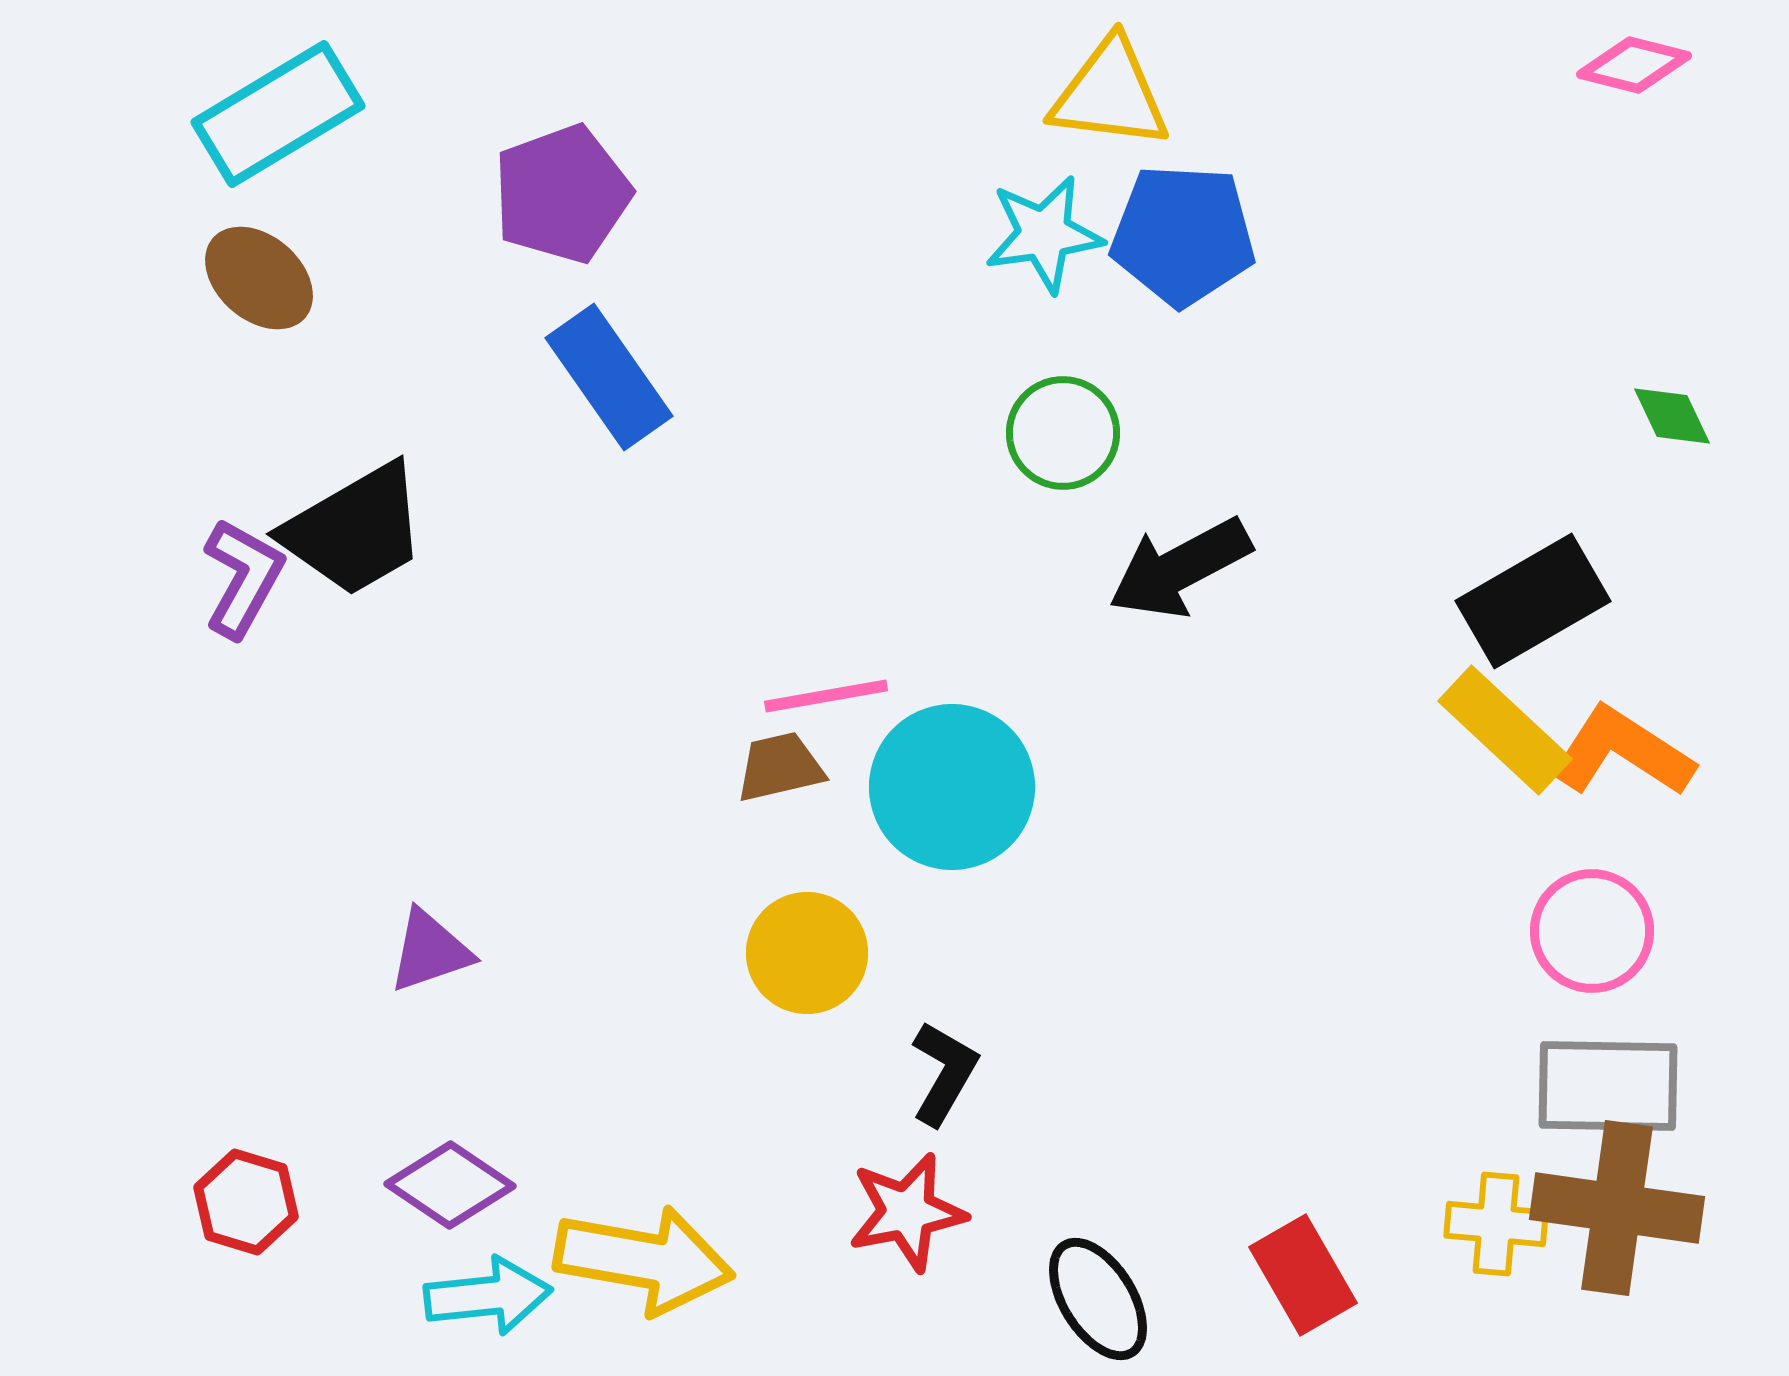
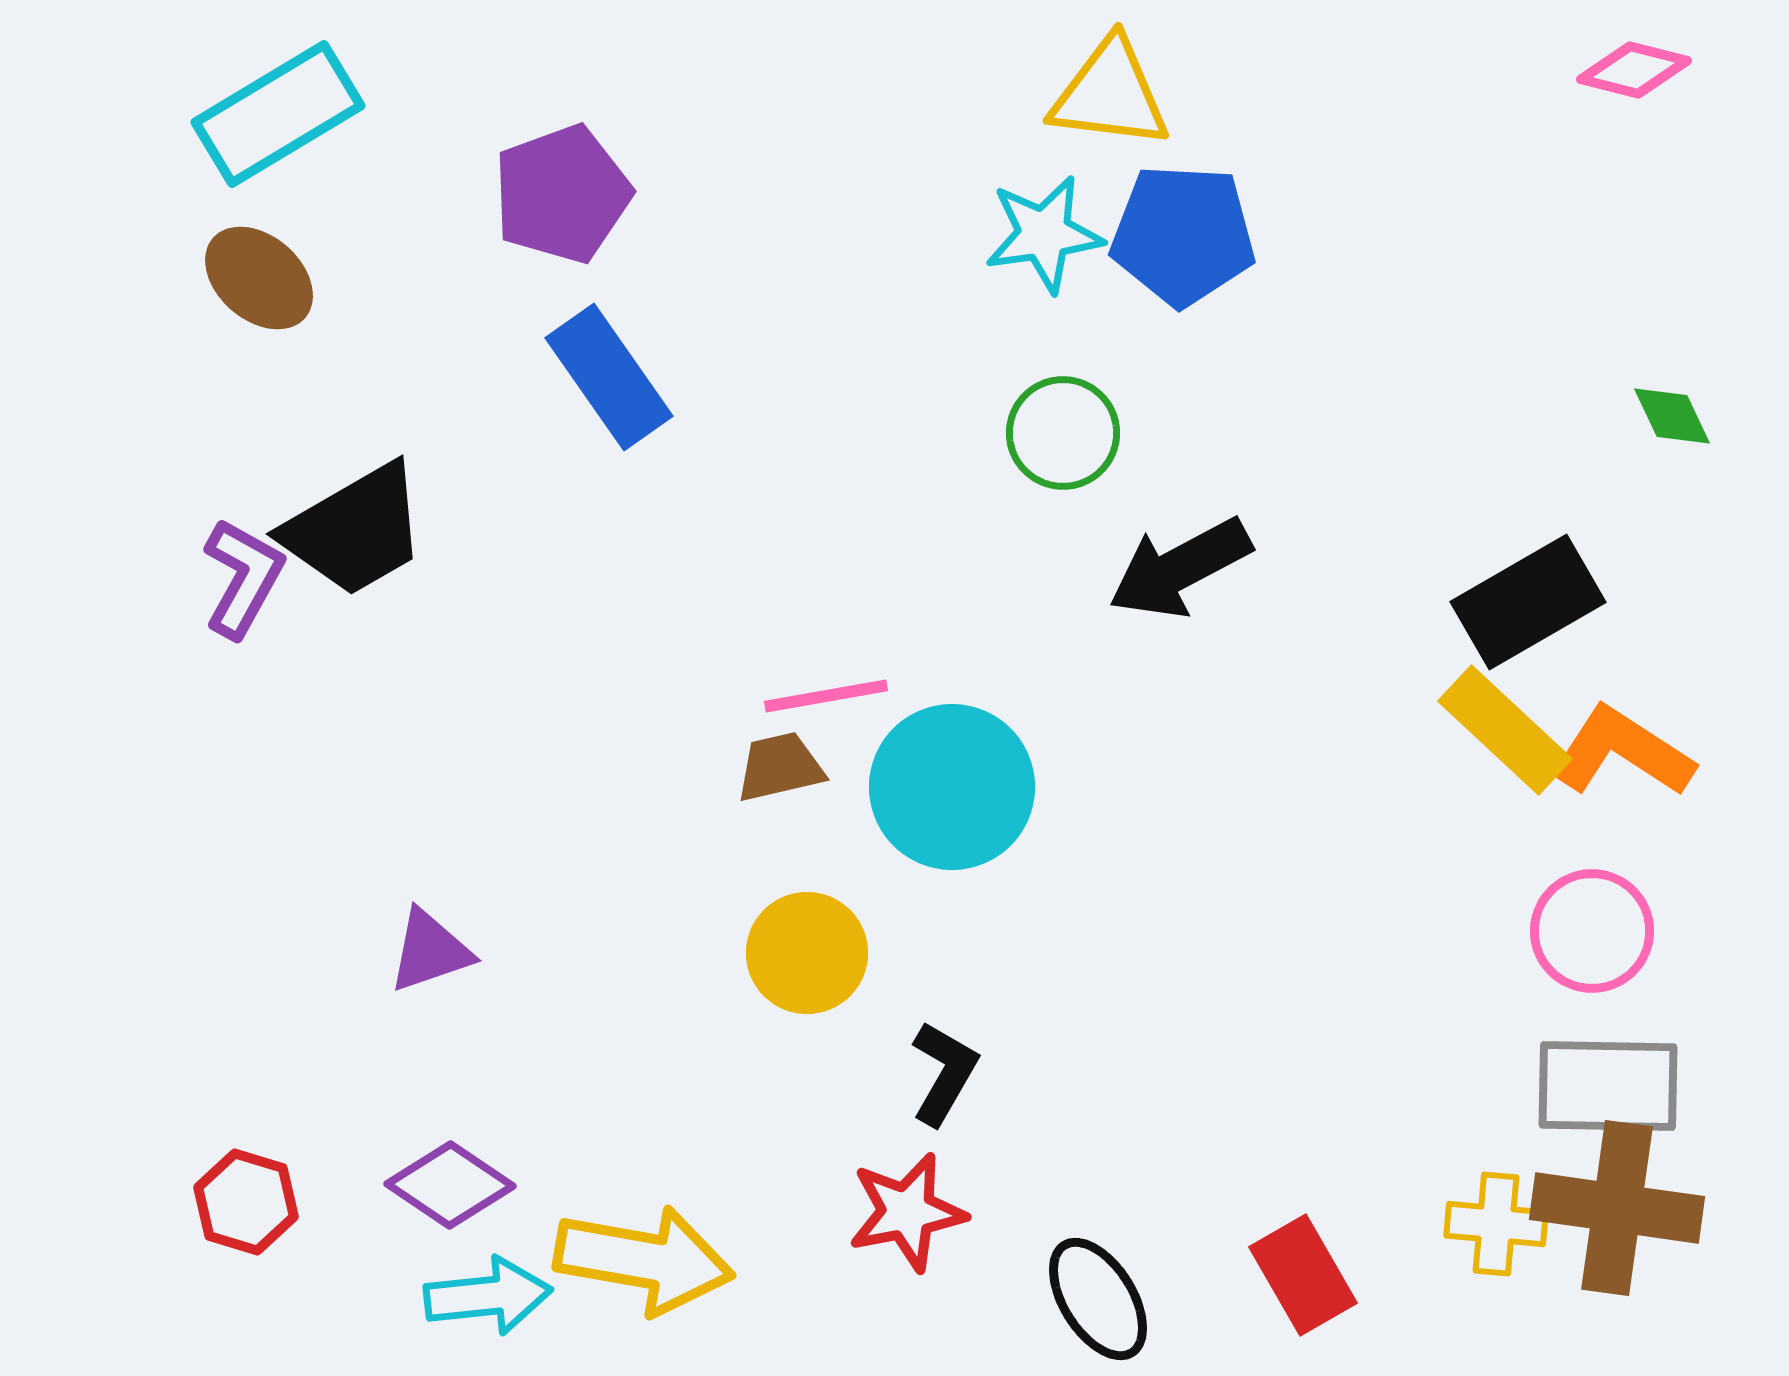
pink diamond: moved 5 px down
black rectangle: moved 5 px left, 1 px down
